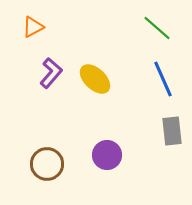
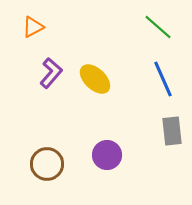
green line: moved 1 px right, 1 px up
